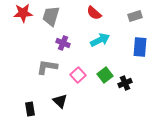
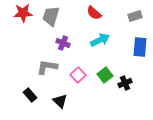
black rectangle: moved 14 px up; rotated 32 degrees counterclockwise
